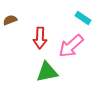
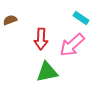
cyan rectangle: moved 2 px left
red arrow: moved 1 px right, 1 px down
pink arrow: moved 1 px right, 1 px up
